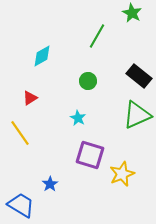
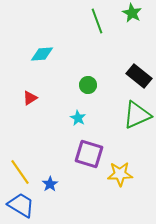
green line: moved 15 px up; rotated 50 degrees counterclockwise
cyan diamond: moved 2 px up; rotated 25 degrees clockwise
green circle: moved 4 px down
yellow line: moved 39 px down
purple square: moved 1 px left, 1 px up
yellow star: moved 2 px left; rotated 20 degrees clockwise
